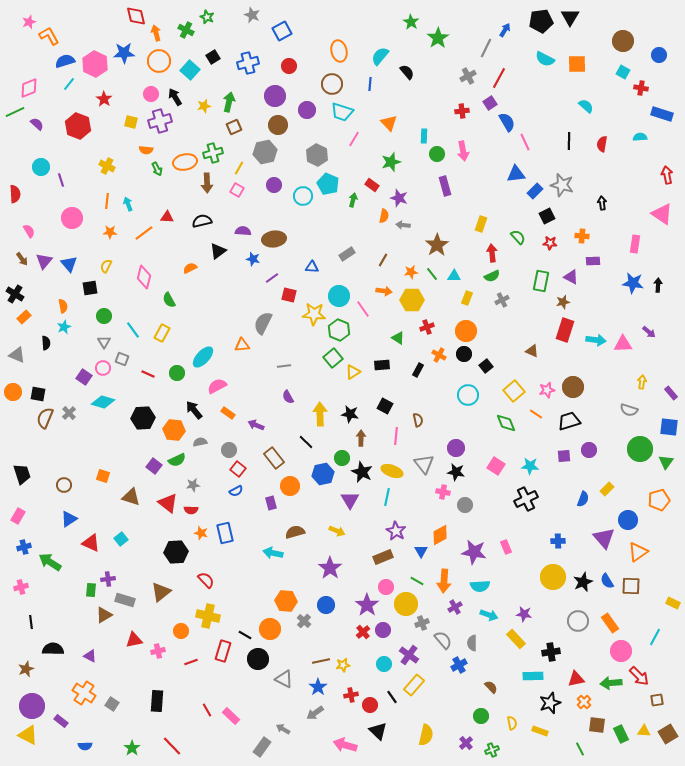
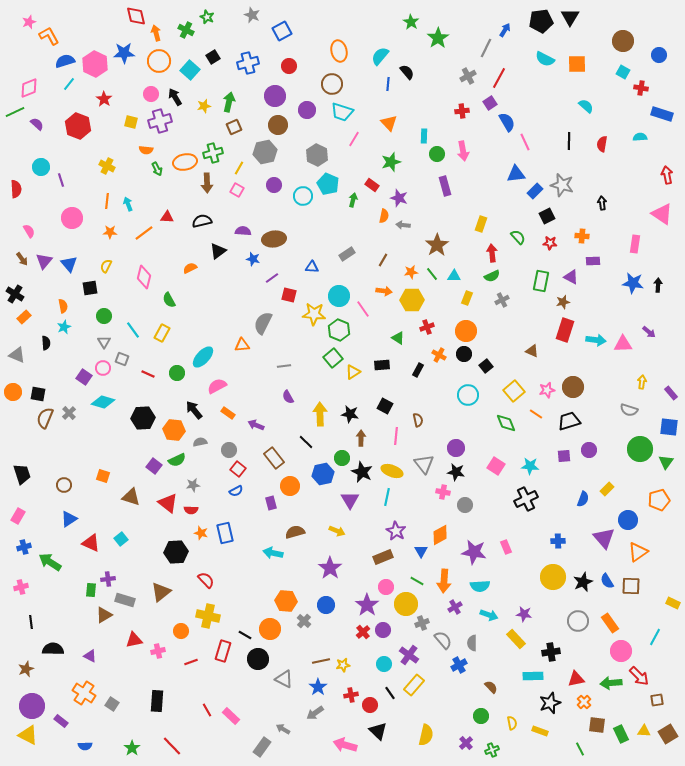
blue line at (370, 84): moved 18 px right
red semicircle at (15, 194): moved 1 px right, 5 px up
black line at (392, 697): moved 2 px left, 4 px up
